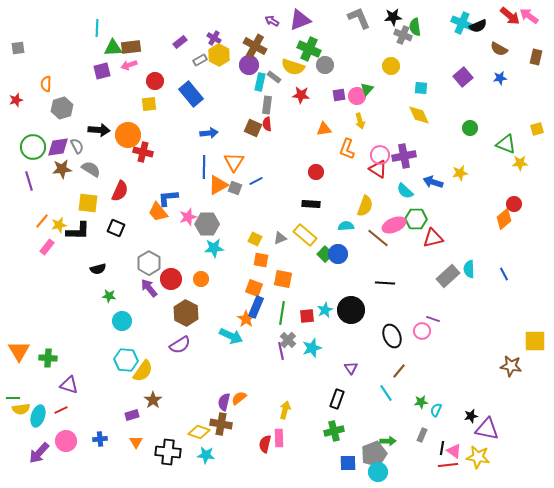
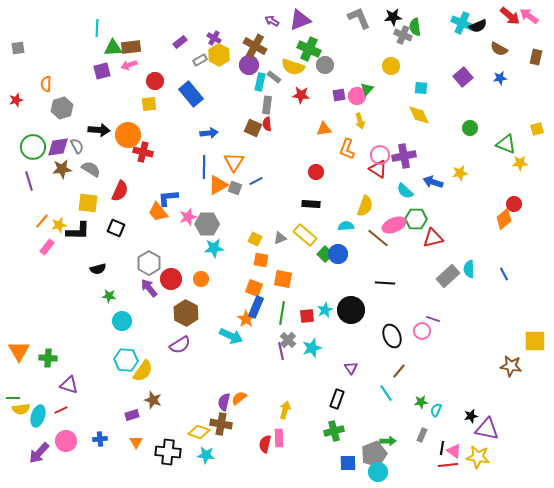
brown star at (153, 400): rotated 18 degrees counterclockwise
